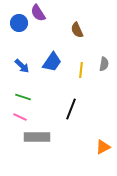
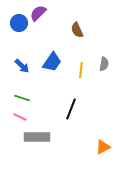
purple semicircle: rotated 78 degrees clockwise
green line: moved 1 px left, 1 px down
